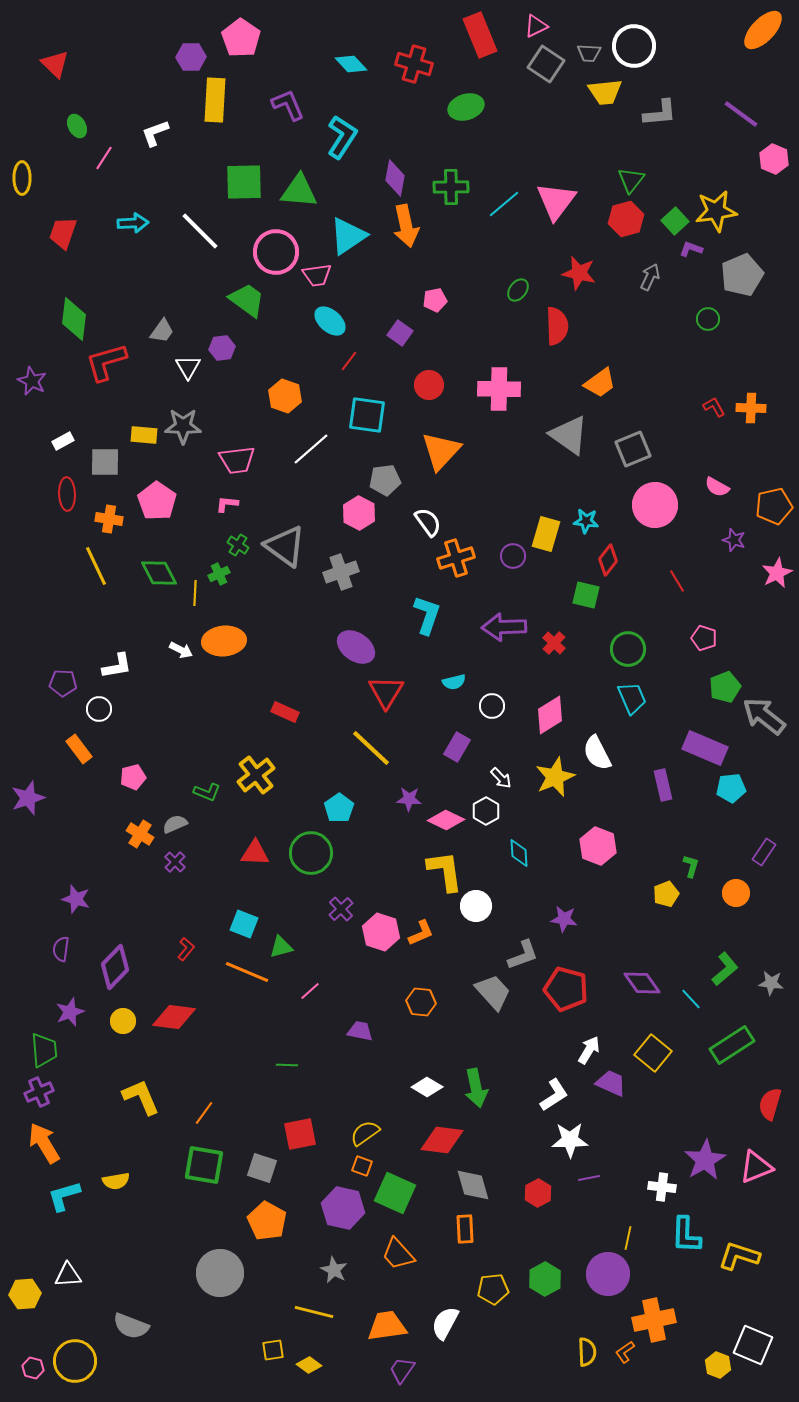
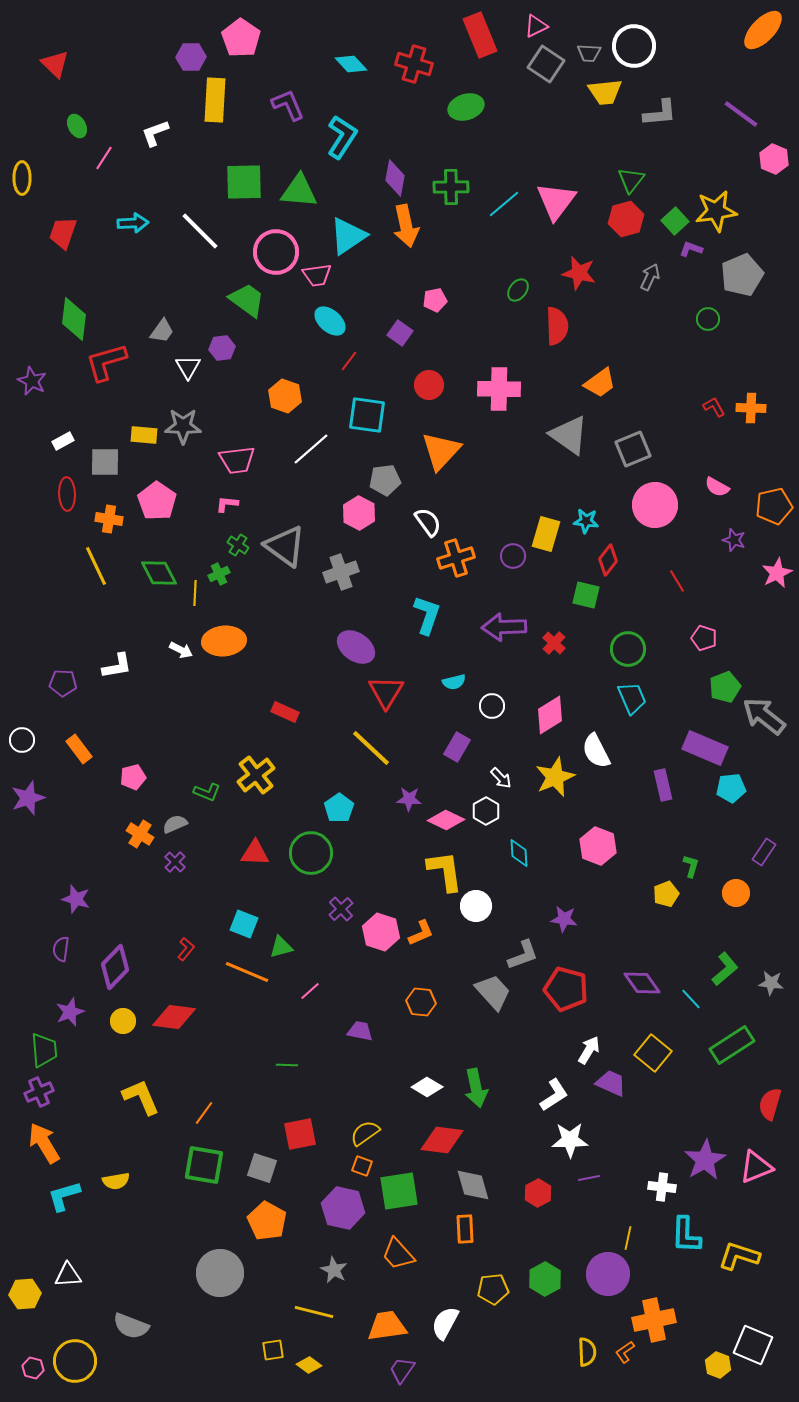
white circle at (99, 709): moved 77 px left, 31 px down
white semicircle at (597, 753): moved 1 px left, 2 px up
green square at (395, 1193): moved 4 px right, 2 px up; rotated 33 degrees counterclockwise
